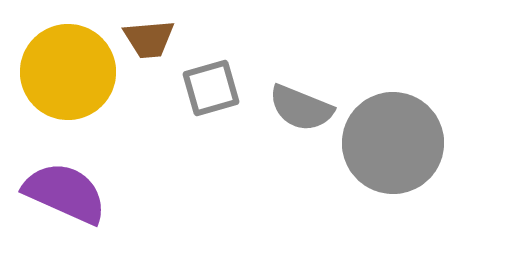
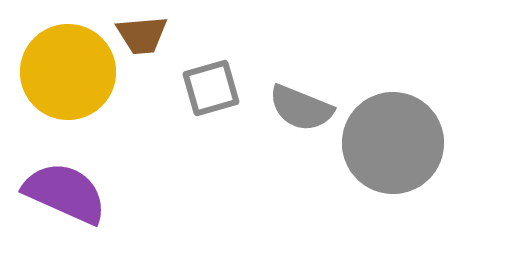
brown trapezoid: moved 7 px left, 4 px up
